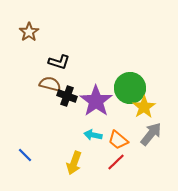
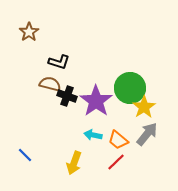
gray arrow: moved 4 px left
